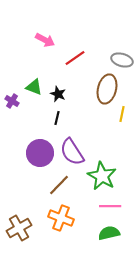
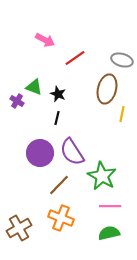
purple cross: moved 5 px right
